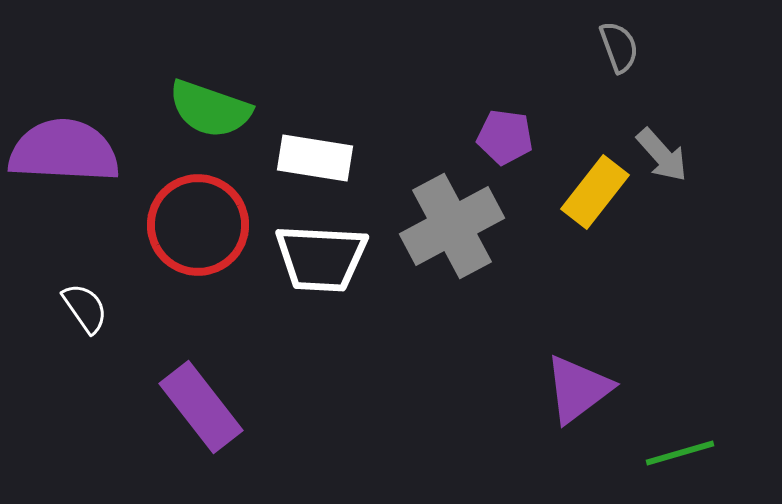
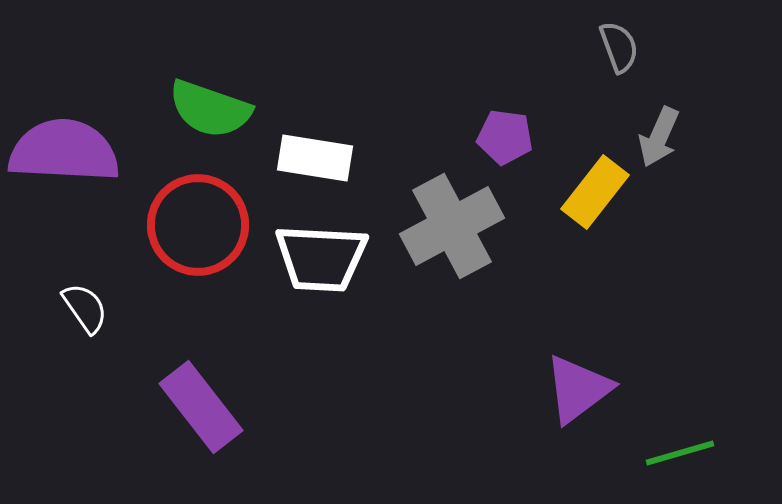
gray arrow: moved 3 px left, 18 px up; rotated 66 degrees clockwise
